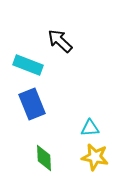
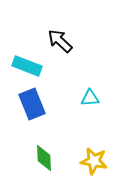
cyan rectangle: moved 1 px left, 1 px down
cyan triangle: moved 30 px up
yellow star: moved 1 px left, 4 px down
